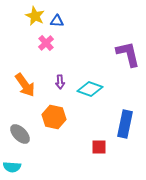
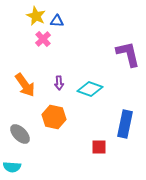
yellow star: moved 1 px right
pink cross: moved 3 px left, 4 px up
purple arrow: moved 1 px left, 1 px down
